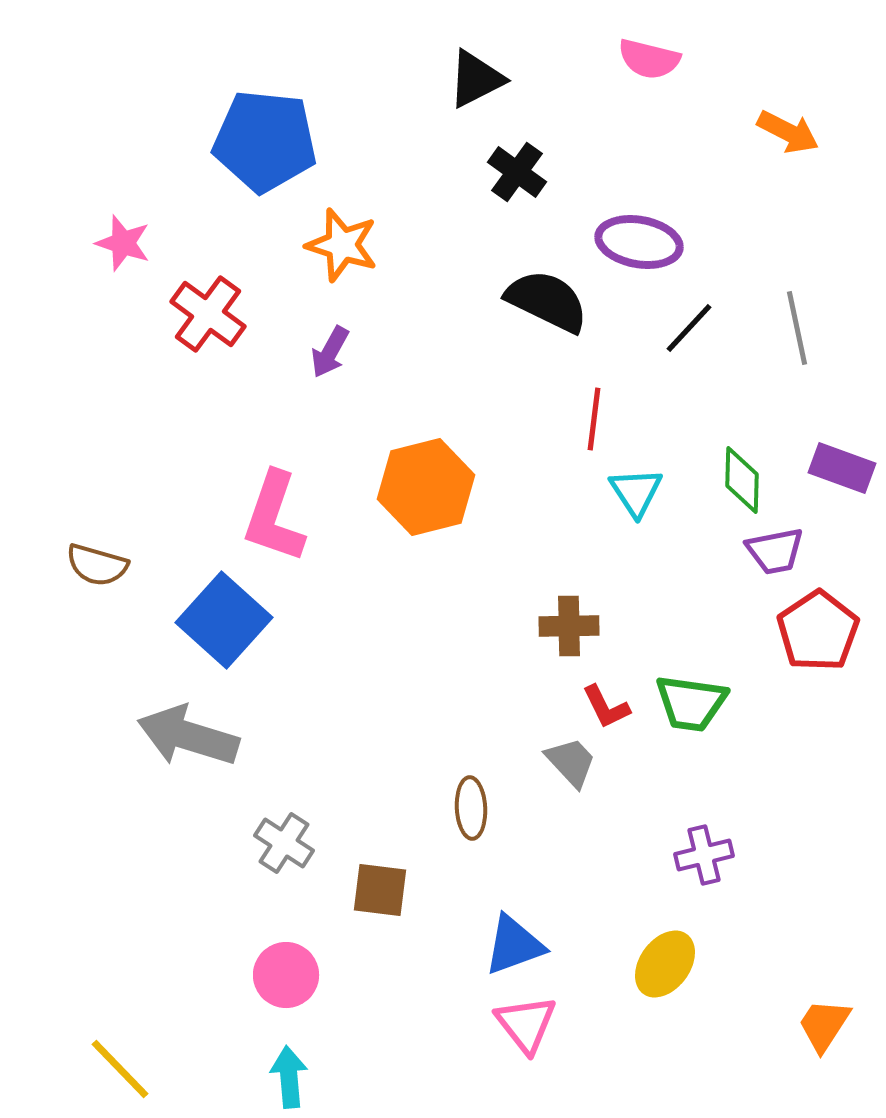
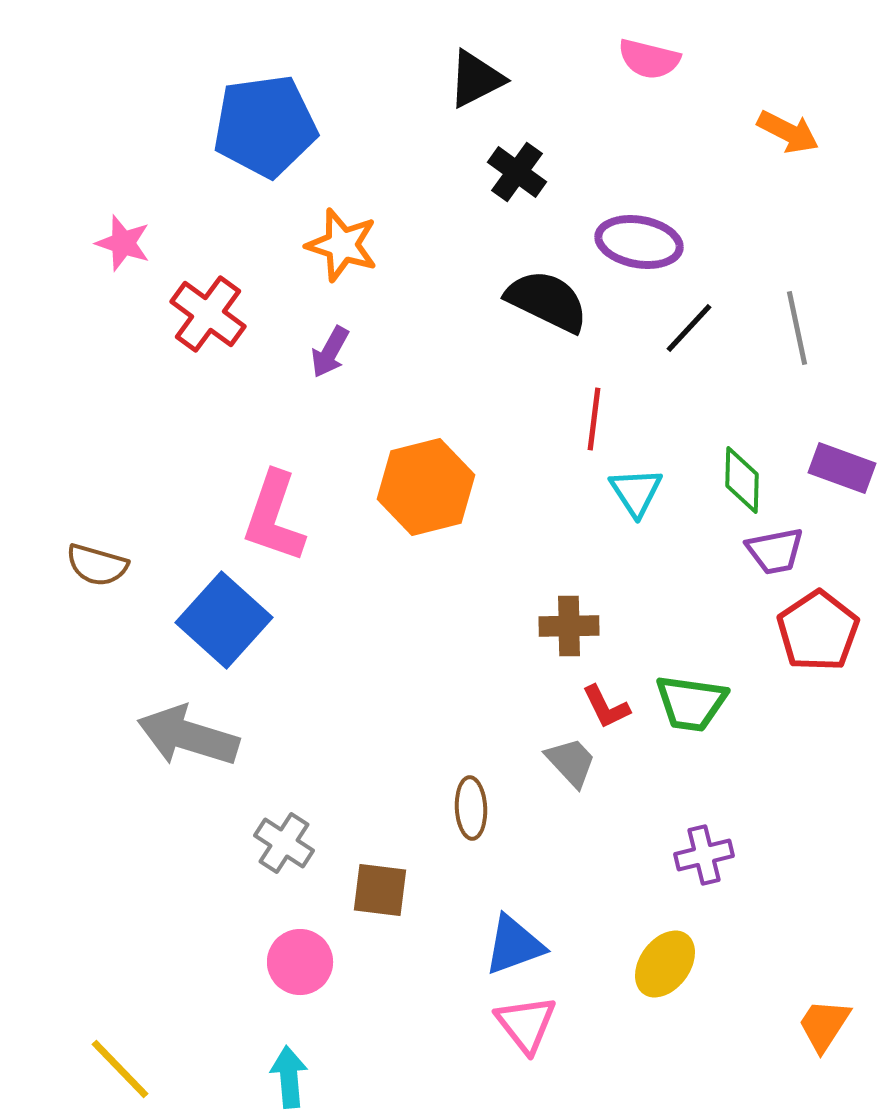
blue pentagon: moved 15 px up; rotated 14 degrees counterclockwise
pink circle: moved 14 px right, 13 px up
